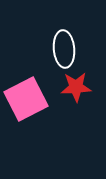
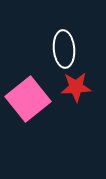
pink square: moved 2 px right; rotated 12 degrees counterclockwise
